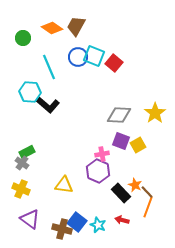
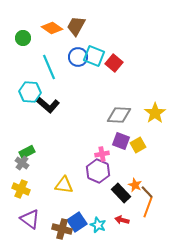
blue square: rotated 18 degrees clockwise
